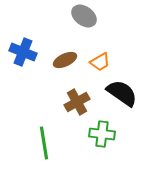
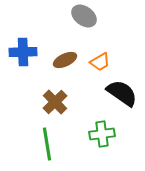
blue cross: rotated 24 degrees counterclockwise
brown cross: moved 22 px left; rotated 15 degrees counterclockwise
green cross: rotated 15 degrees counterclockwise
green line: moved 3 px right, 1 px down
